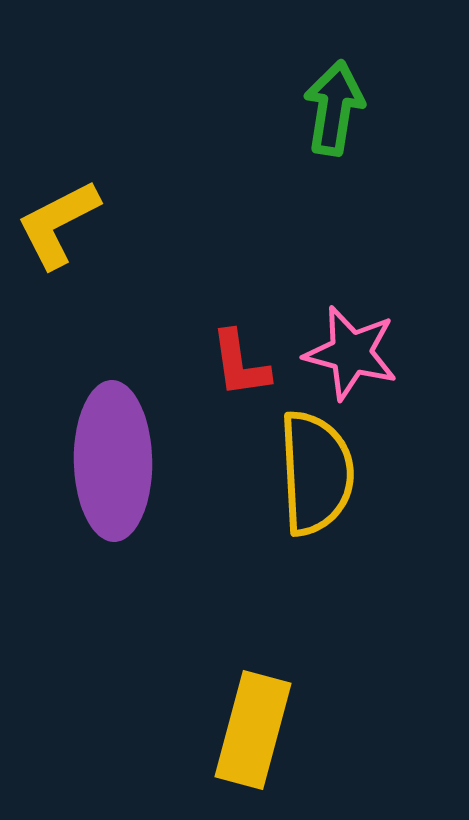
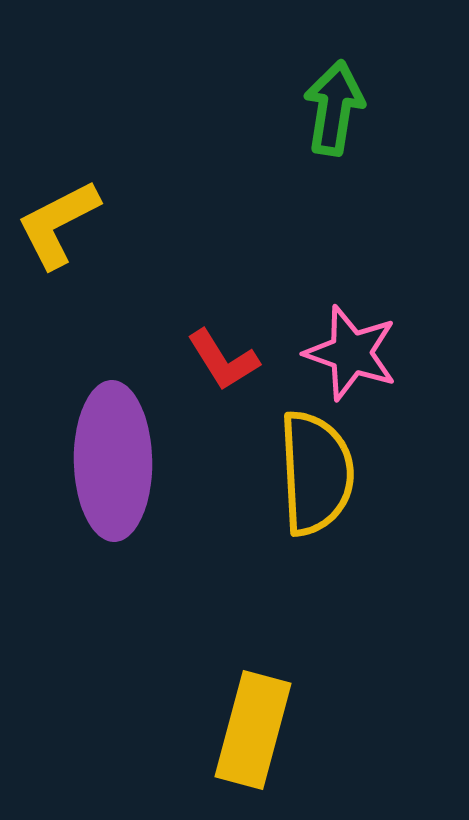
pink star: rotated 4 degrees clockwise
red L-shape: moved 17 px left, 4 px up; rotated 24 degrees counterclockwise
